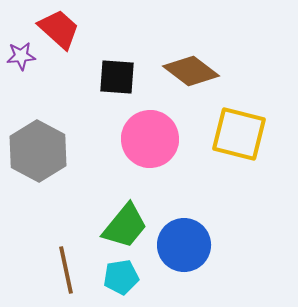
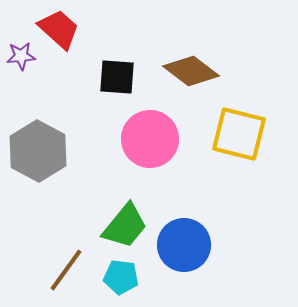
brown line: rotated 48 degrees clockwise
cyan pentagon: rotated 16 degrees clockwise
